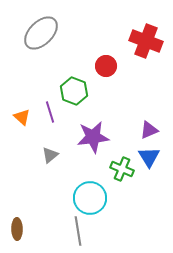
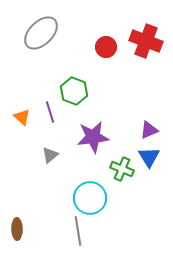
red circle: moved 19 px up
